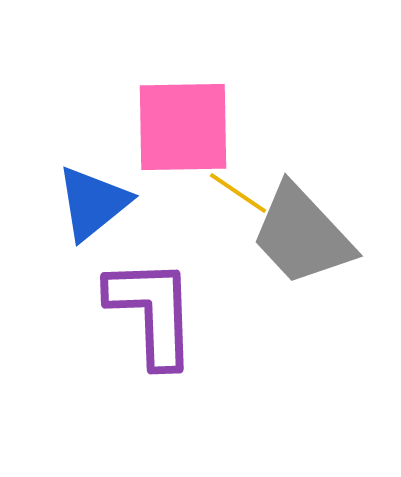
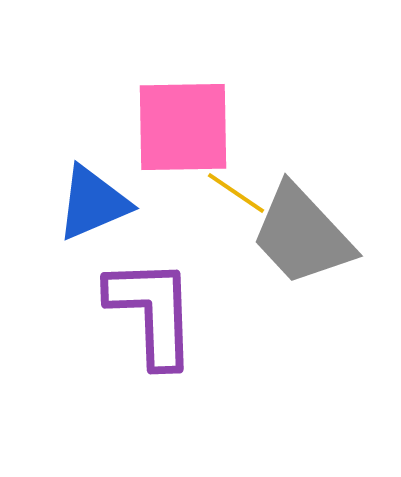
yellow line: moved 2 px left
blue triangle: rotated 16 degrees clockwise
